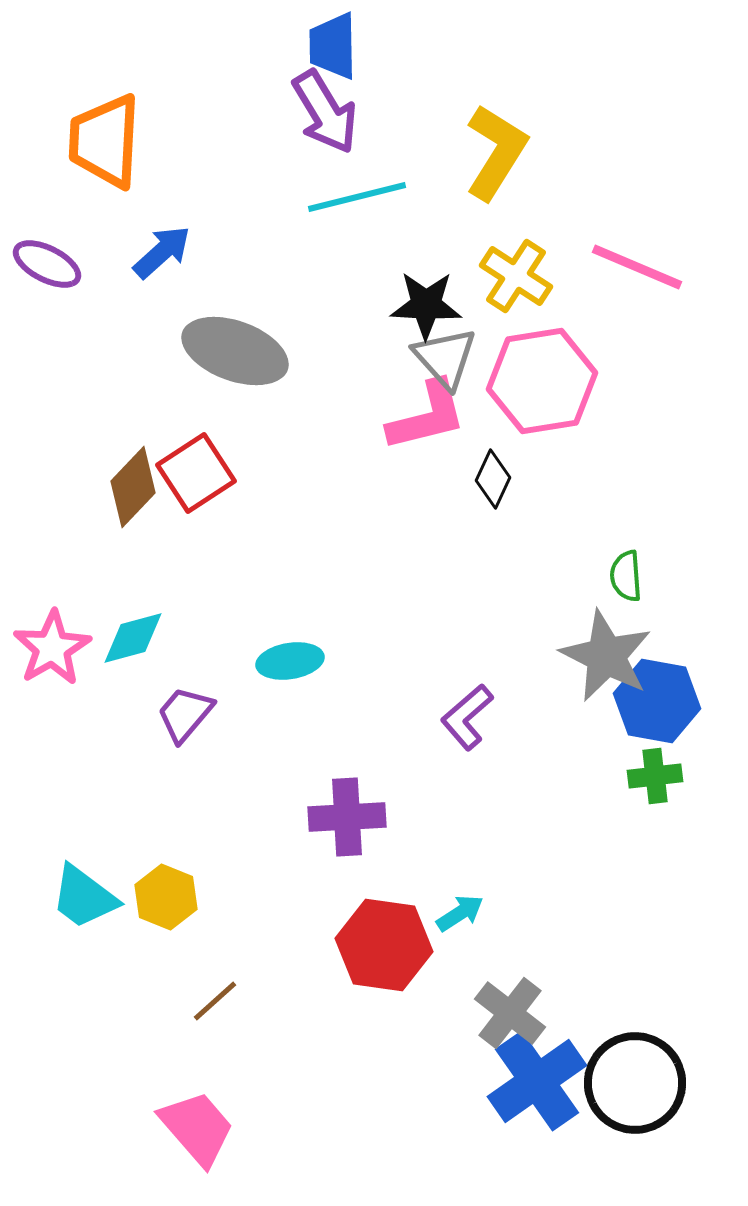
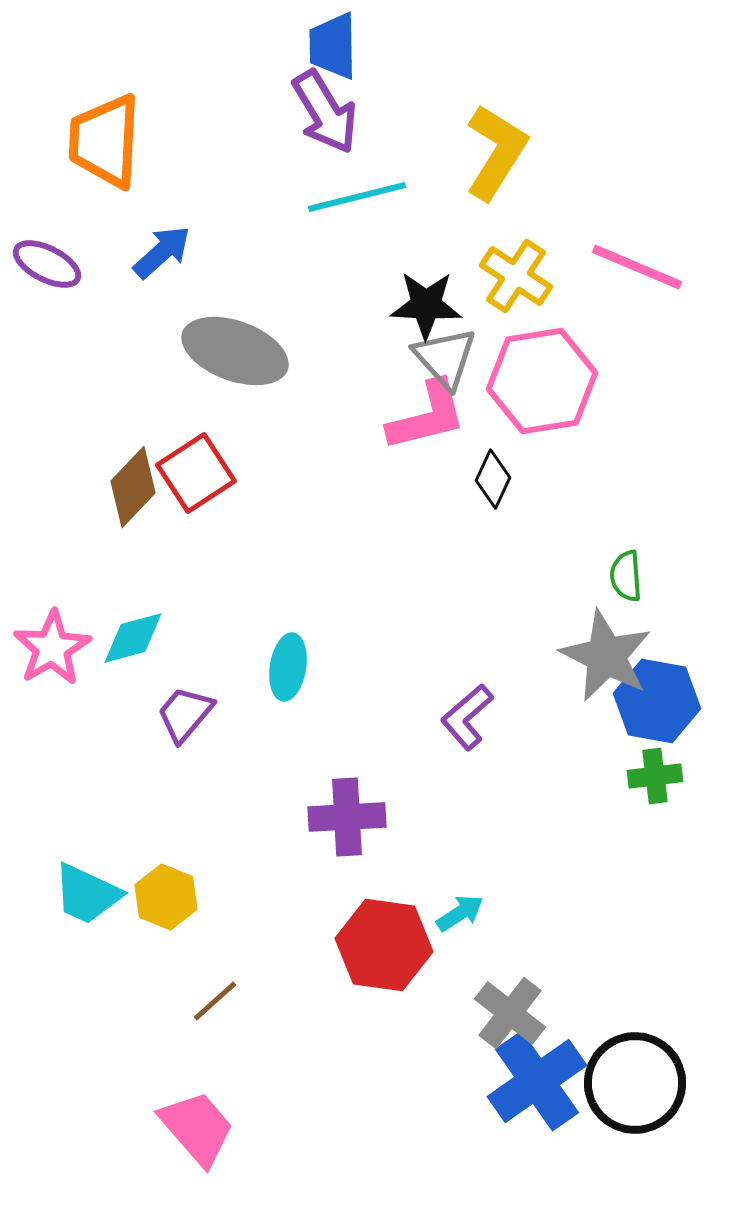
cyan ellipse: moved 2 px left, 6 px down; rotated 72 degrees counterclockwise
cyan trapezoid: moved 3 px right, 3 px up; rotated 12 degrees counterclockwise
